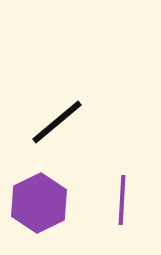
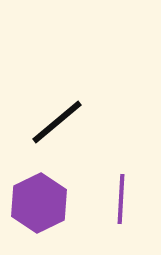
purple line: moved 1 px left, 1 px up
